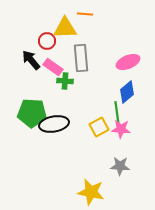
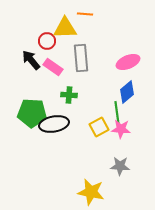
green cross: moved 4 px right, 14 px down
